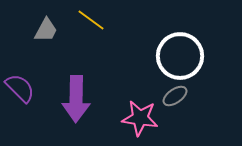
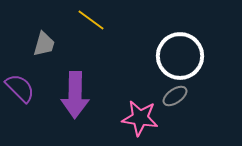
gray trapezoid: moved 2 px left, 14 px down; rotated 12 degrees counterclockwise
purple arrow: moved 1 px left, 4 px up
